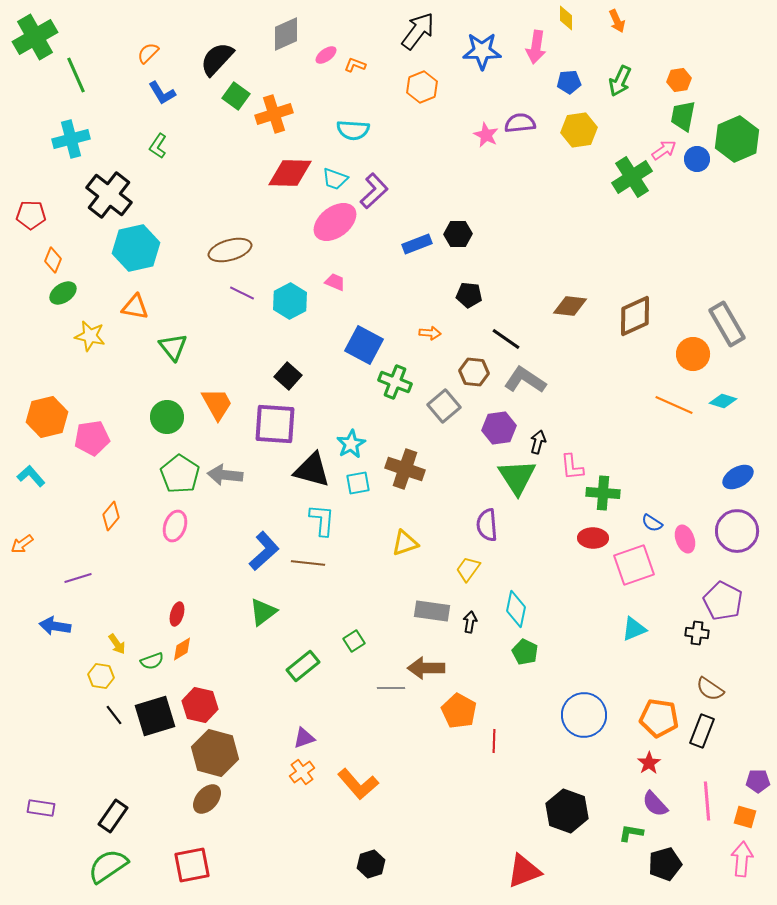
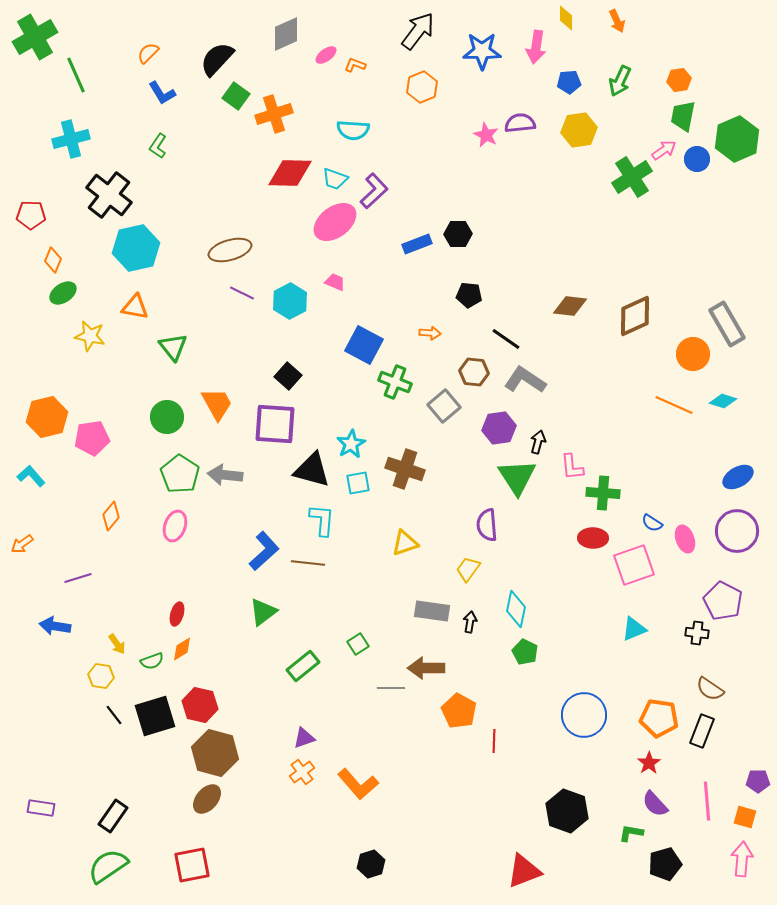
green square at (354, 641): moved 4 px right, 3 px down
